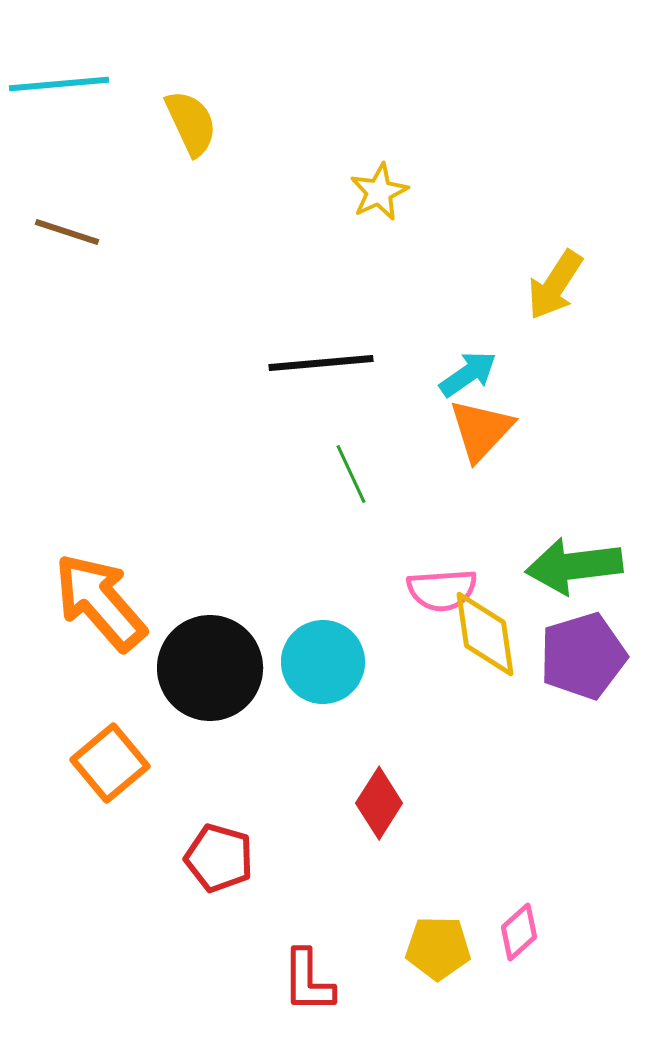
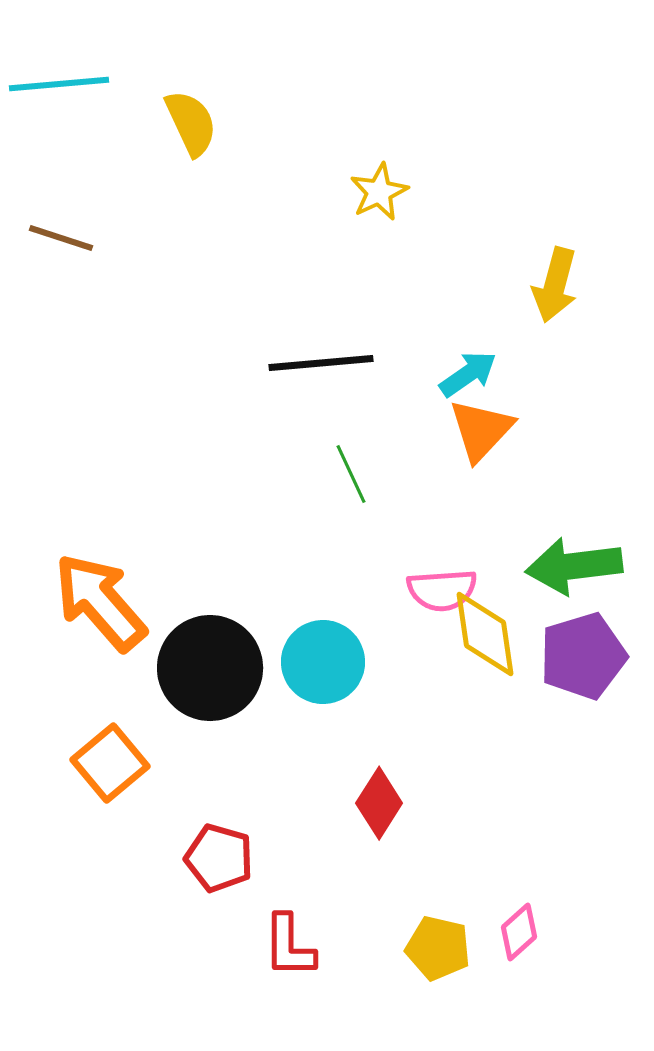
brown line: moved 6 px left, 6 px down
yellow arrow: rotated 18 degrees counterclockwise
yellow pentagon: rotated 12 degrees clockwise
red L-shape: moved 19 px left, 35 px up
